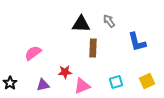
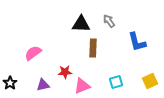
yellow square: moved 3 px right
